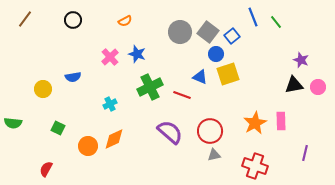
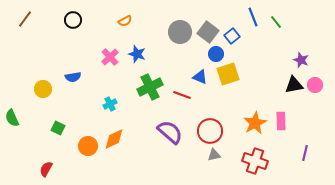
pink circle: moved 3 px left, 2 px up
green semicircle: moved 1 px left, 5 px up; rotated 60 degrees clockwise
red cross: moved 5 px up
